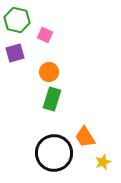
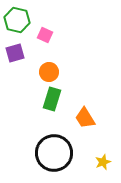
orange trapezoid: moved 19 px up
